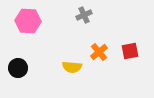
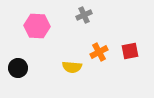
pink hexagon: moved 9 px right, 5 px down
orange cross: rotated 12 degrees clockwise
